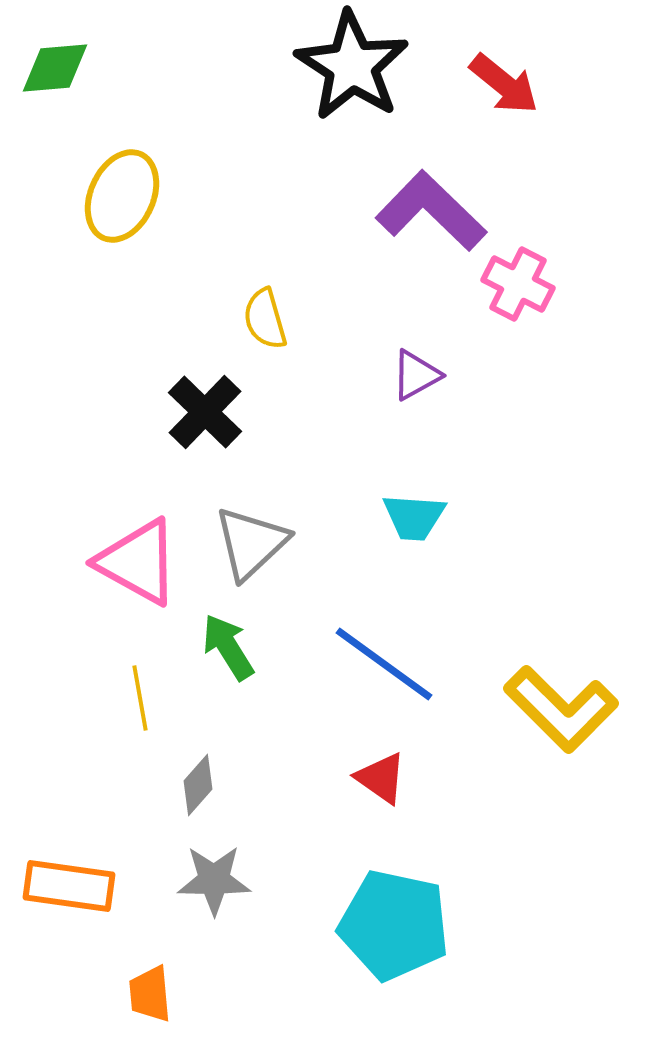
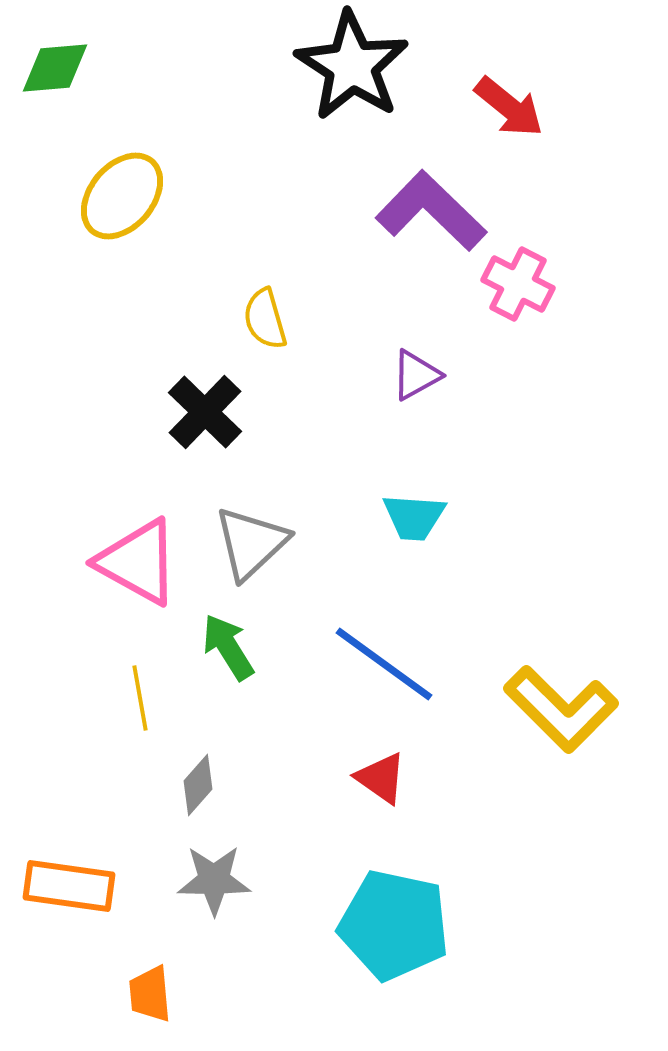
red arrow: moved 5 px right, 23 px down
yellow ellipse: rotated 16 degrees clockwise
